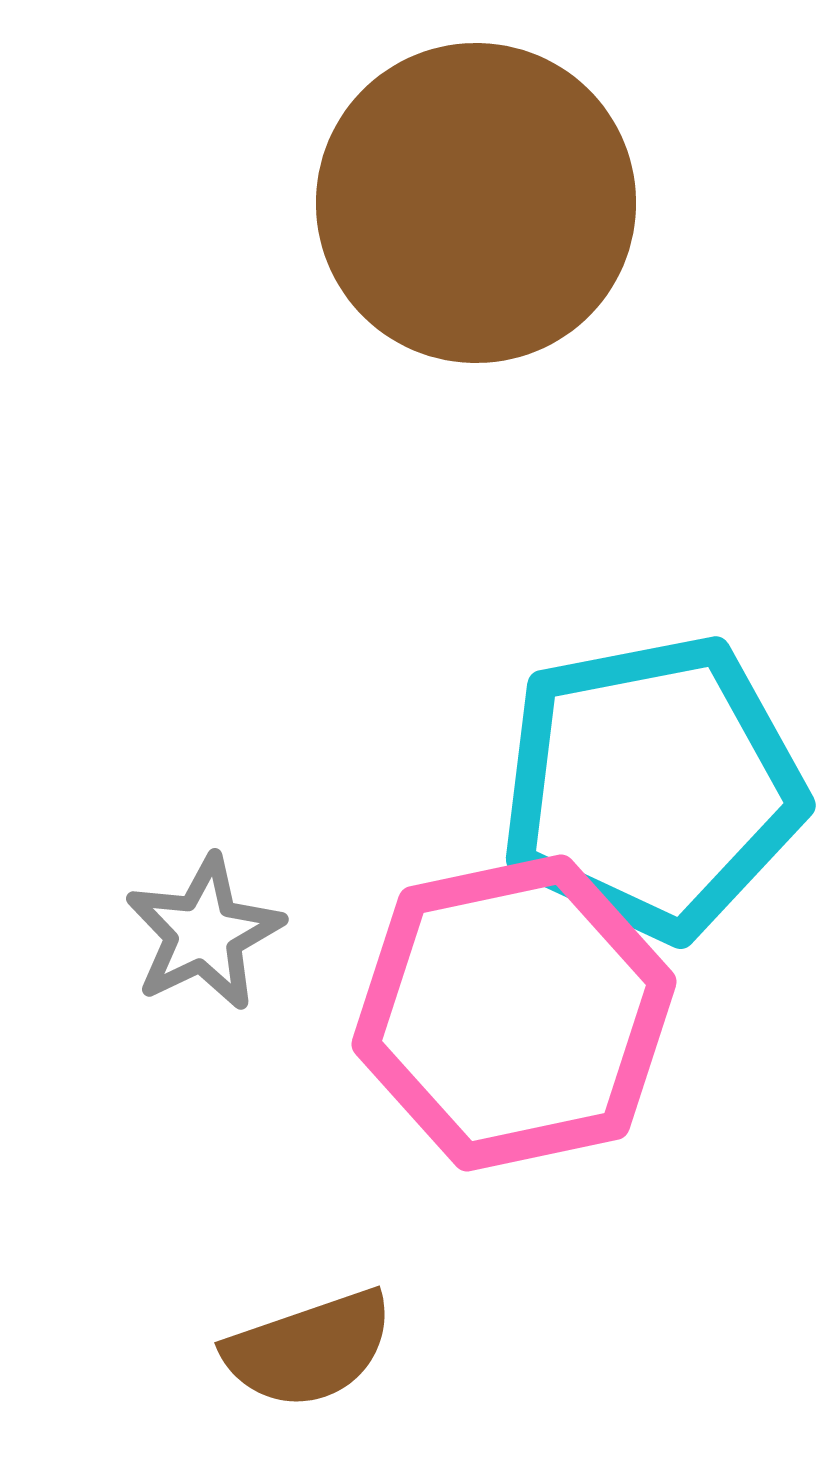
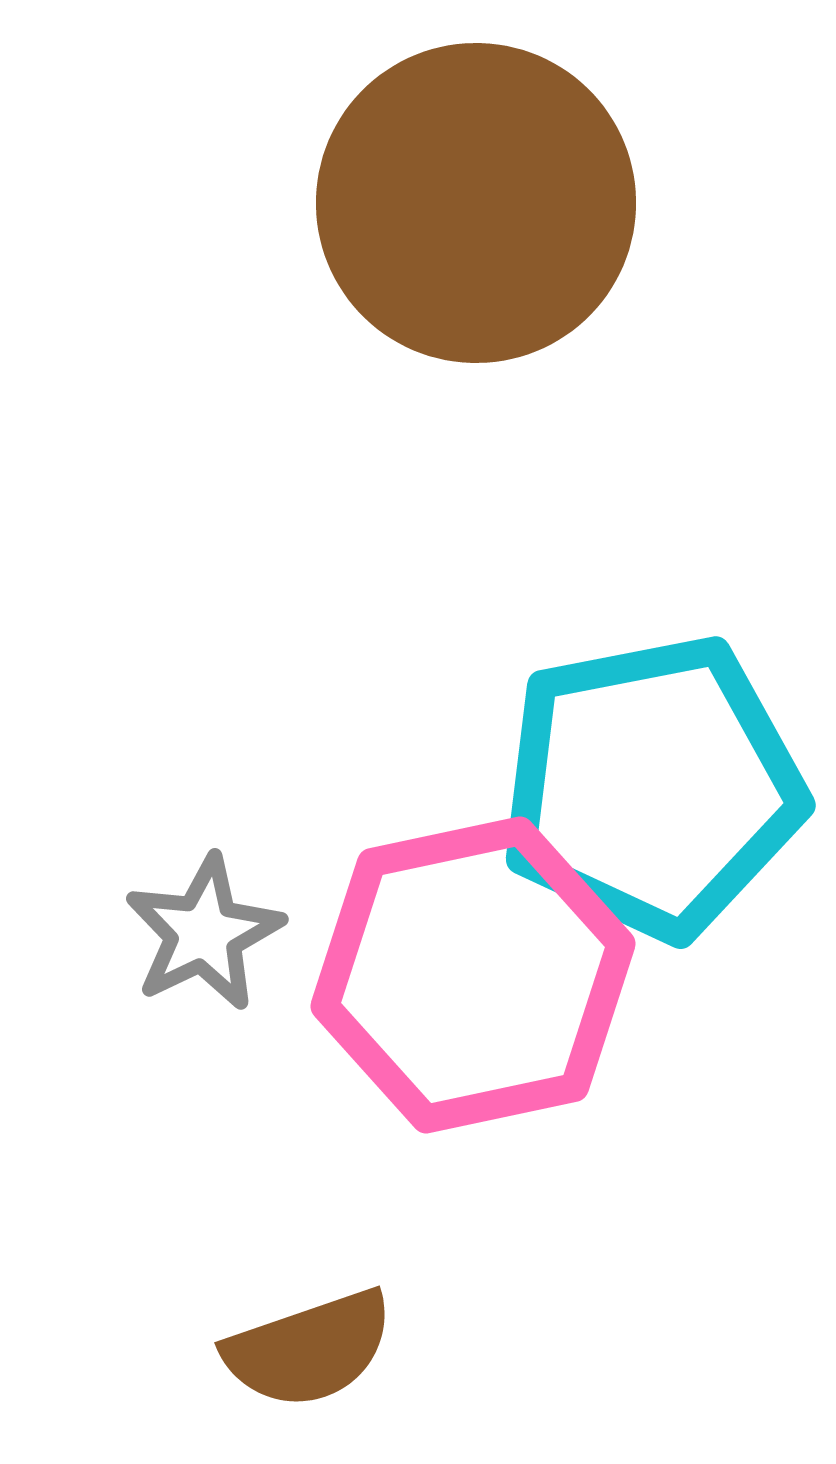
pink hexagon: moved 41 px left, 38 px up
